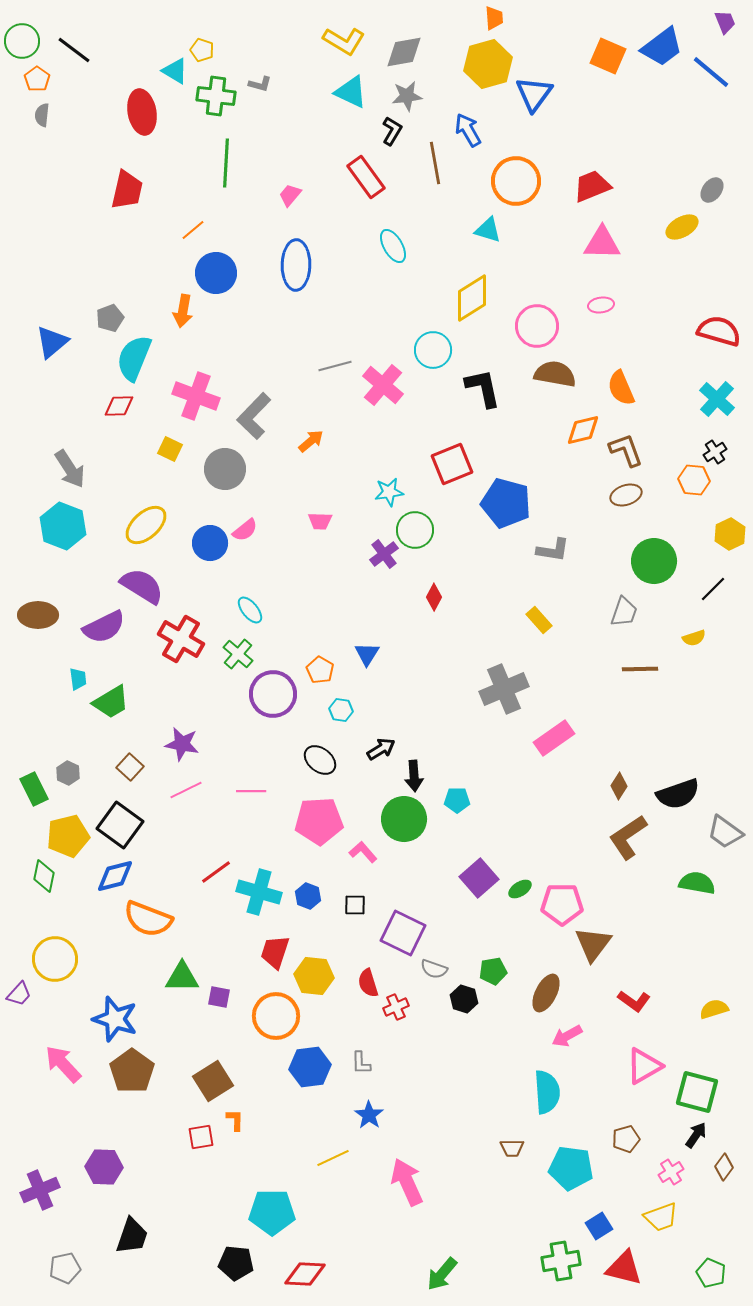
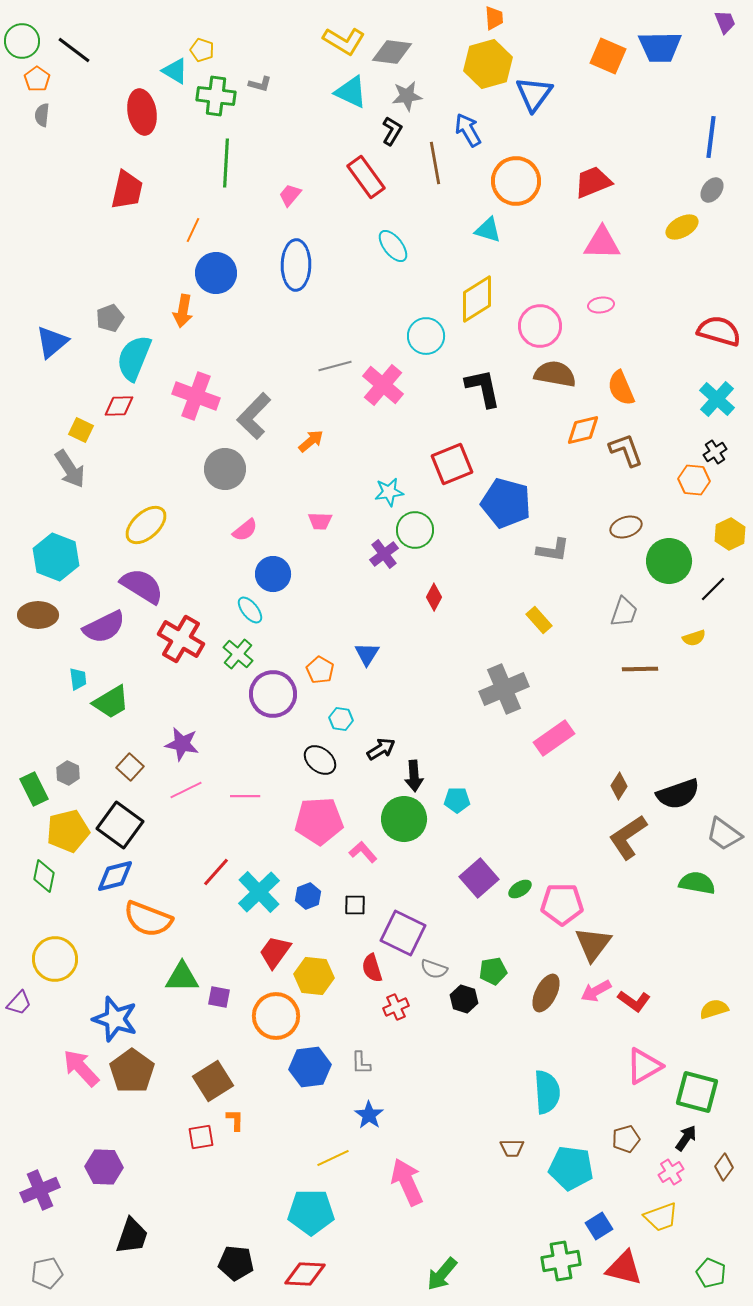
blue trapezoid at (662, 47): moved 2 px left; rotated 36 degrees clockwise
gray diamond at (404, 52): moved 12 px left; rotated 18 degrees clockwise
blue line at (711, 72): moved 65 px down; rotated 57 degrees clockwise
red trapezoid at (592, 186): moved 1 px right, 4 px up
orange line at (193, 230): rotated 25 degrees counterclockwise
cyan ellipse at (393, 246): rotated 8 degrees counterclockwise
yellow diamond at (472, 298): moved 5 px right, 1 px down
pink circle at (537, 326): moved 3 px right
cyan circle at (433, 350): moved 7 px left, 14 px up
yellow square at (170, 449): moved 89 px left, 19 px up
brown ellipse at (626, 495): moved 32 px down
cyan hexagon at (63, 526): moved 7 px left, 31 px down
blue circle at (210, 543): moved 63 px right, 31 px down
green circle at (654, 561): moved 15 px right
cyan hexagon at (341, 710): moved 9 px down
pink line at (251, 791): moved 6 px left, 5 px down
gray trapezoid at (725, 832): moved 1 px left, 2 px down
yellow pentagon at (68, 836): moved 5 px up
red line at (216, 872): rotated 12 degrees counterclockwise
cyan cross at (259, 892): rotated 30 degrees clockwise
blue hexagon at (308, 896): rotated 20 degrees clockwise
red trapezoid at (275, 952): rotated 18 degrees clockwise
red semicircle at (368, 983): moved 4 px right, 15 px up
purple trapezoid at (19, 994): moved 9 px down
pink arrow at (567, 1036): moved 29 px right, 45 px up
pink arrow at (63, 1064): moved 18 px right, 4 px down
black arrow at (696, 1135): moved 10 px left, 3 px down
cyan pentagon at (272, 1212): moved 39 px right
gray pentagon at (65, 1268): moved 18 px left, 5 px down
